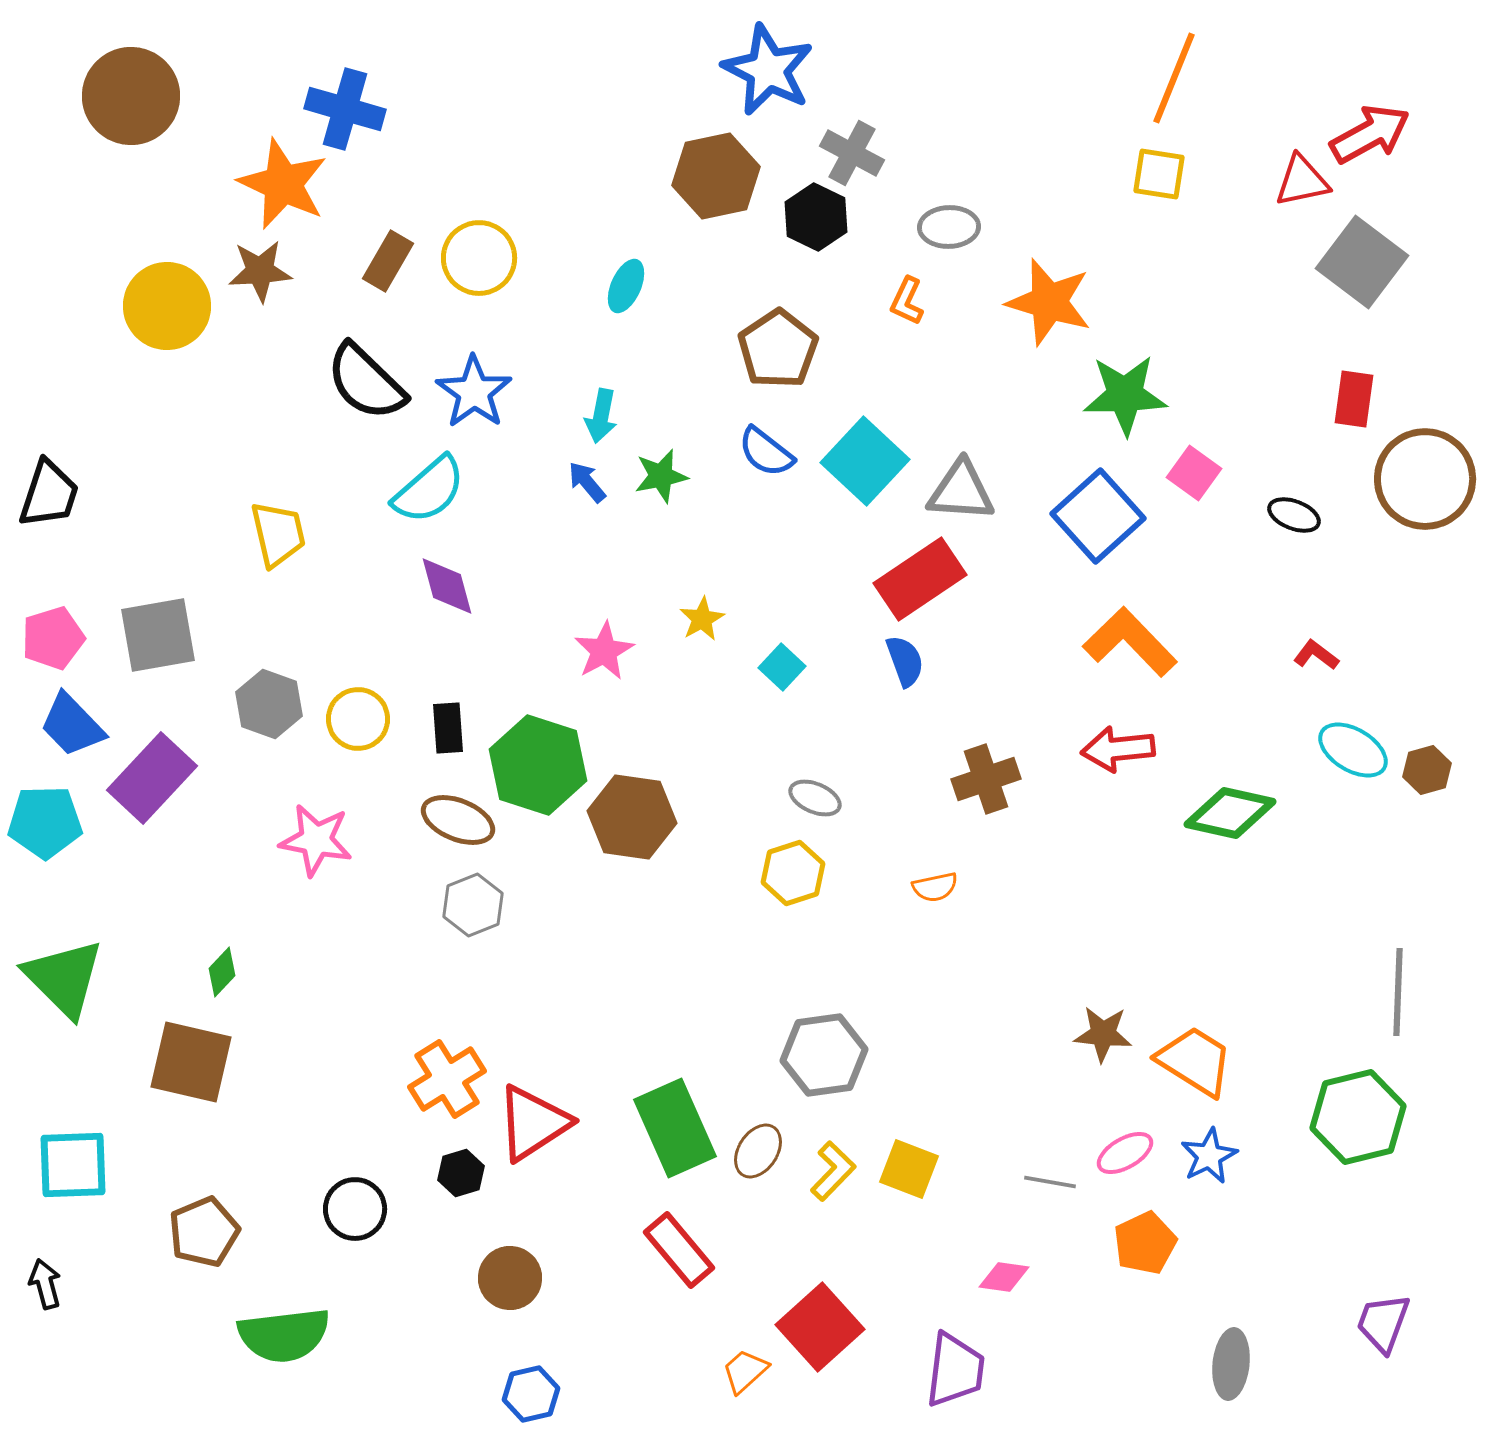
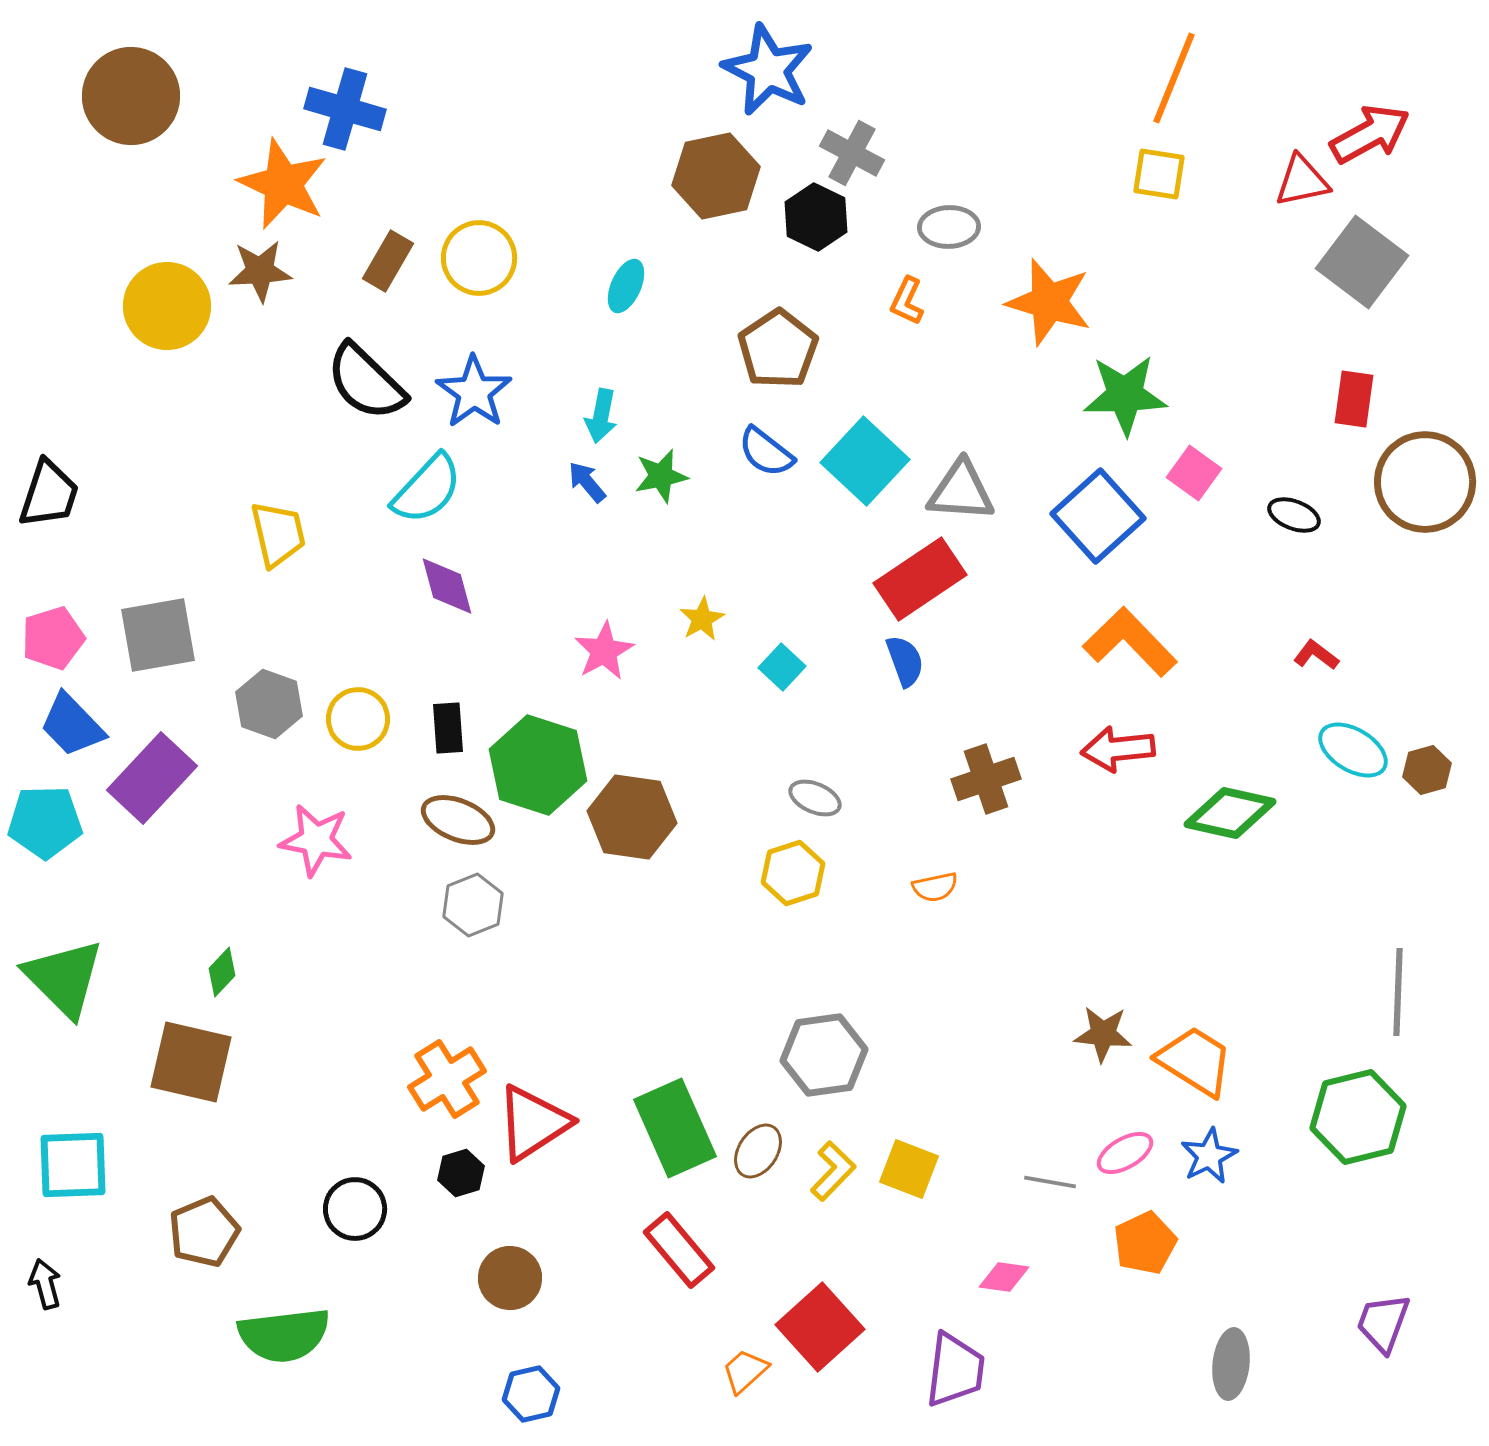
brown circle at (1425, 479): moved 3 px down
cyan semicircle at (429, 490): moved 2 px left, 1 px up; rotated 6 degrees counterclockwise
